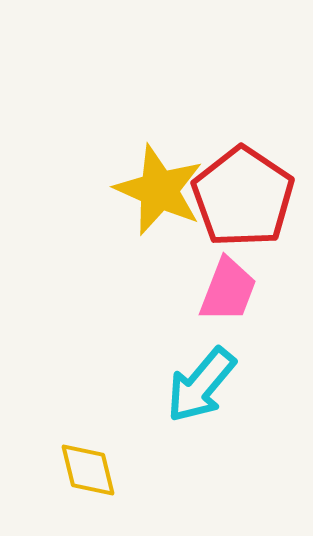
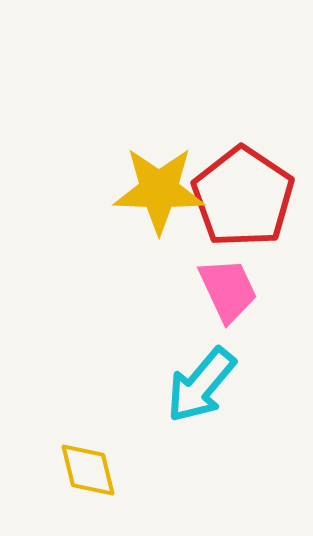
yellow star: rotated 22 degrees counterclockwise
pink trapezoid: rotated 46 degrees counterclockwise
